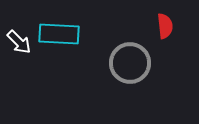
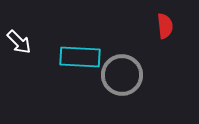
cyan rectangle: moved 21 px right, 23 px down
gray circle: moved 8 px left, 12 px down
